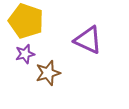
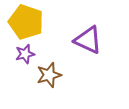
yellow pentagon: moved 1 px down
brown star: moved 1 px right, 2 px down
